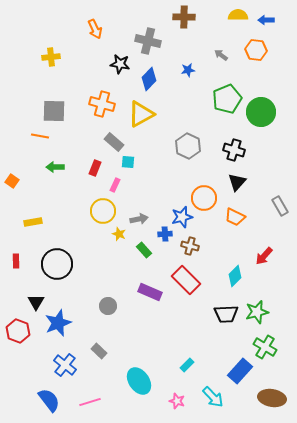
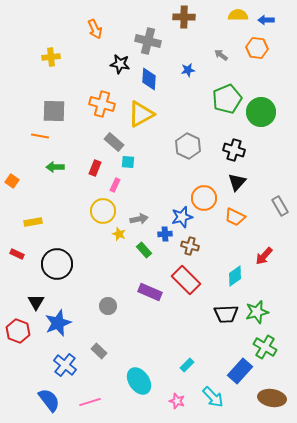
orange hexagon at (256, 50): moved 1 px right, 2 px up
blue diamond at (149, 79): rotated 40 degrees counterclockwise
red rectangle at (16, 261): moved 1 px right, 7 px up; rotated 64 degrees counterclockwise
cyan diamond at (235, 276): rotated 10 degrees clockwise
